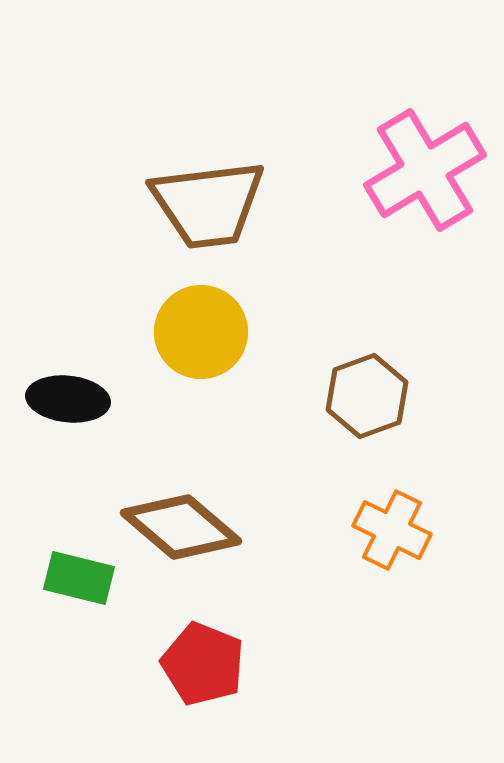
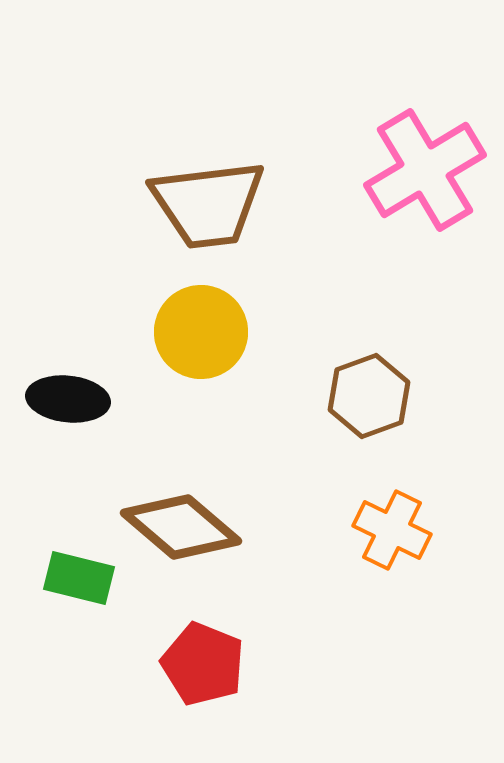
brown hexagon: moved 2 px right
